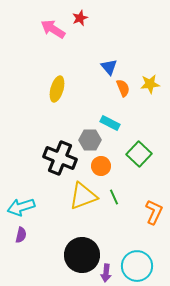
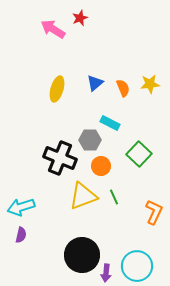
blue triangle: moved 14 px left, 16 px down; rotated 30 degrees clockwise
